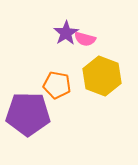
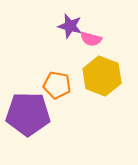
purple star: moved 4 px right, 7 px up; rotated 25 degrees counterclockwise
pink semicircle: moved 6 px right
